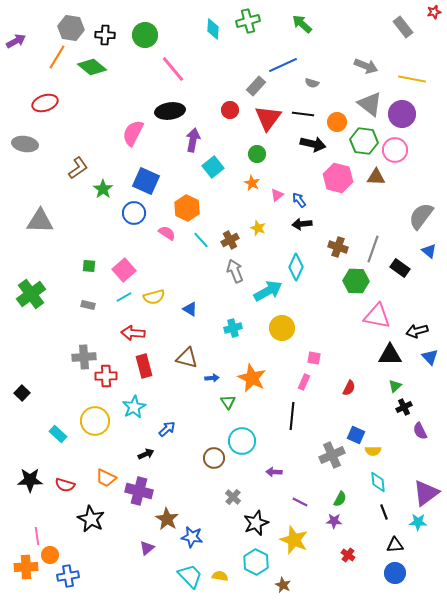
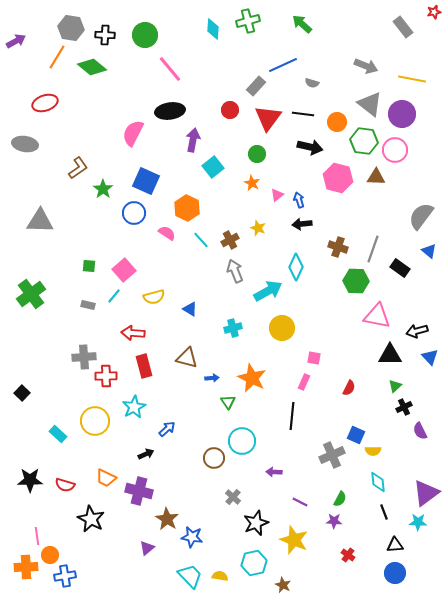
pink line at (173, 69): moved 3 px left
black arrow at (313, 144): moved 3 px left, 3 px down
blue arrow at (299, 200): rotated 21 degrees clockwise
cyan line at (124, 297): moved 10 px left, 1 px up; rotated 21 degrees counterclockwise
cyan hexagon at (256, 562): moved 2 px left, 1 px down; rotated 20 degrees clockwise
blue cross at (68, 576): moved 3 px left
